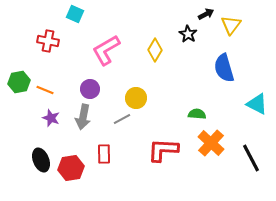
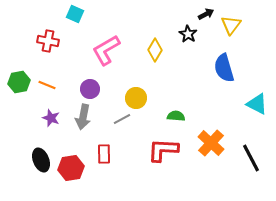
orange line: moved 2 px right, 5 px up
green semicircle: moved 21 px left, 2 px down
